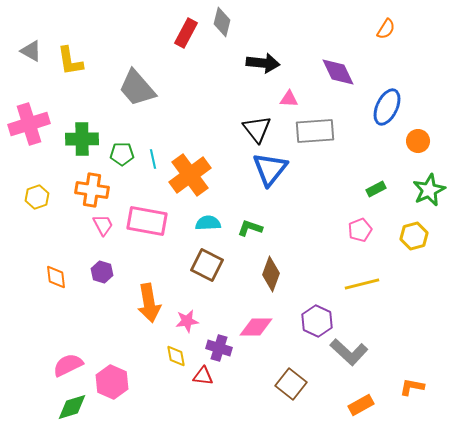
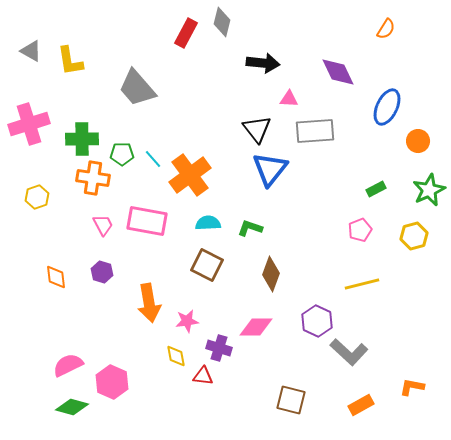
cyan line at (153, 159): rotated 30 degrees counterclockwise
orange cross at (92, 190): moved 1 px right, 12 px up
brown square at (291, 384): moved 16 px down; rotated 24 degrees counterclockwise
green diamond at (72, 407): rotated 32 degrees clockwise
